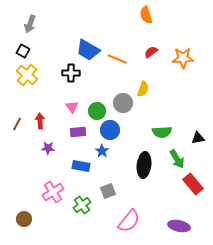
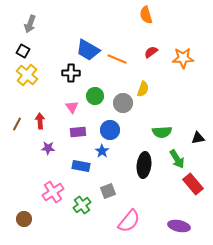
green circle: moved 2 px left, 15 px up
